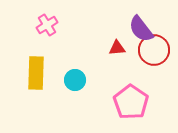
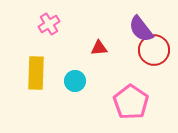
pink cross: moved 2 px right, 1 px up
red triangle: moved 18 px left
cyan circle: moved 1 px down
